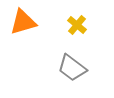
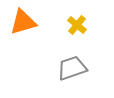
gray trapezoid: rotated 124 degrees clockwise
